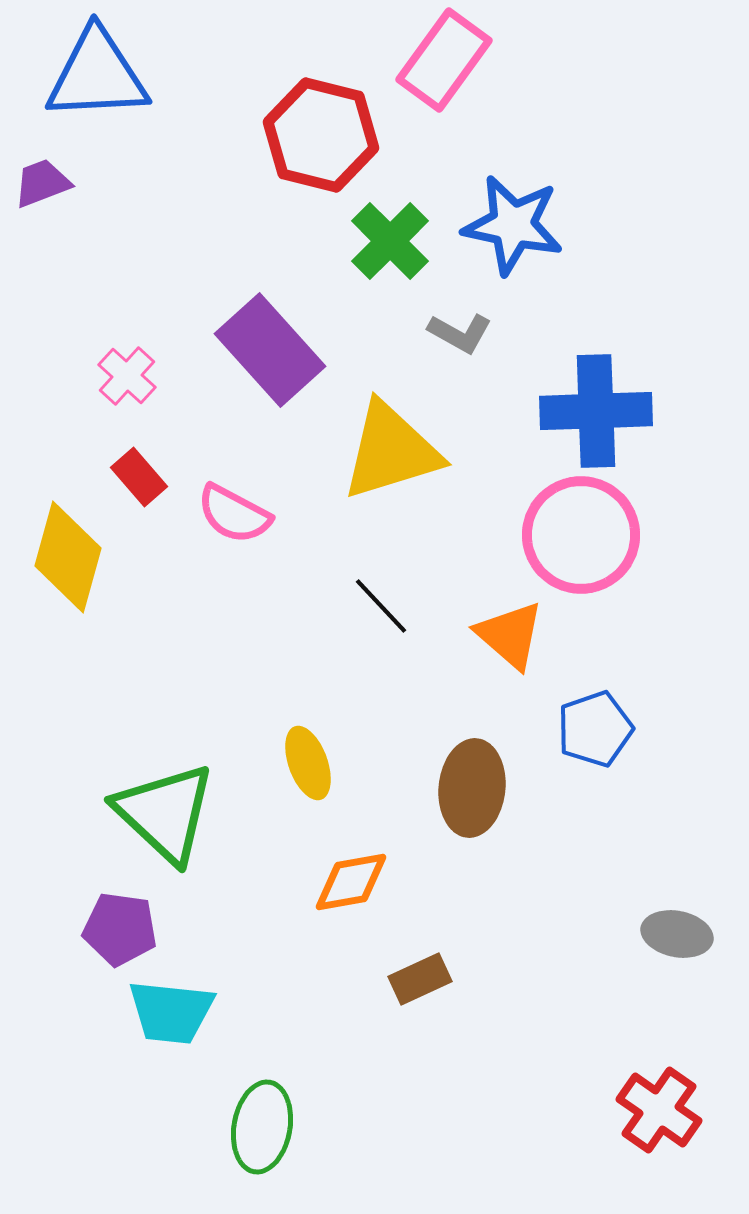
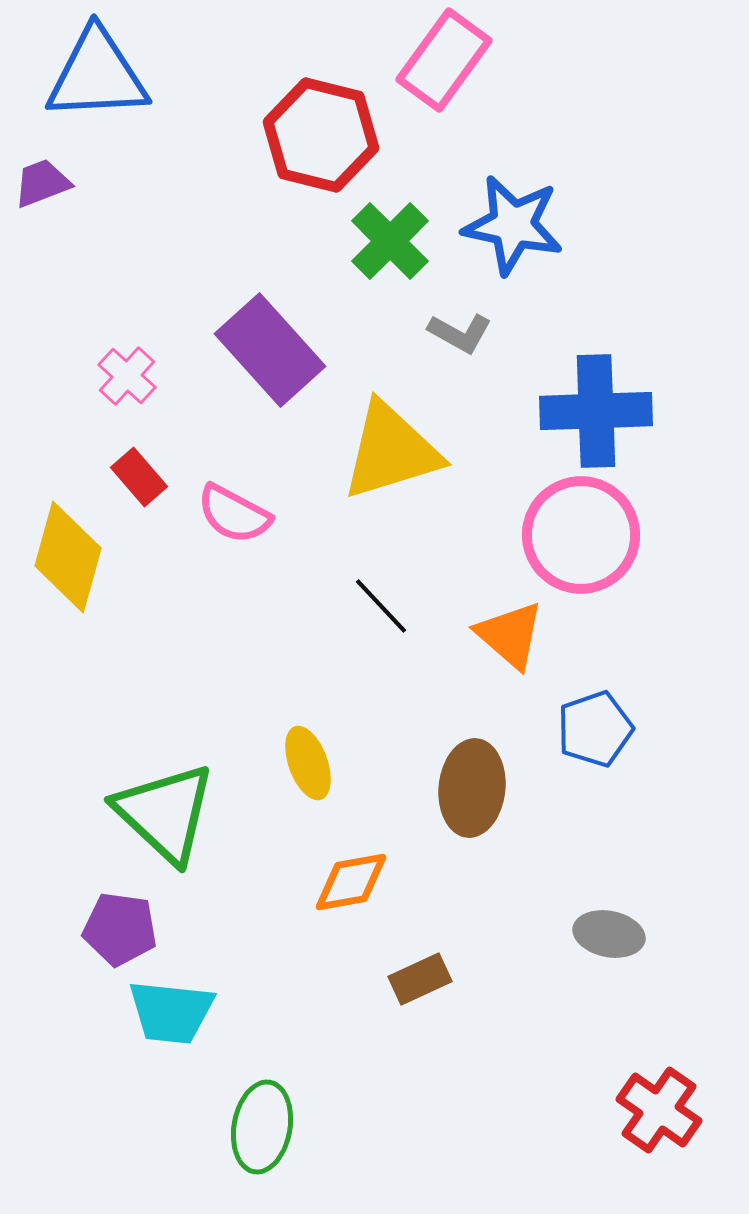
gray ellipse: moved 68 px left
